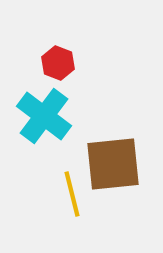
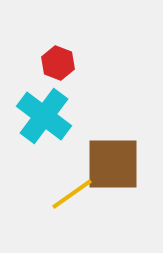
brown square: rotated 6 degrees clockwise
yellow line: rotated 69 degrees clockwise
